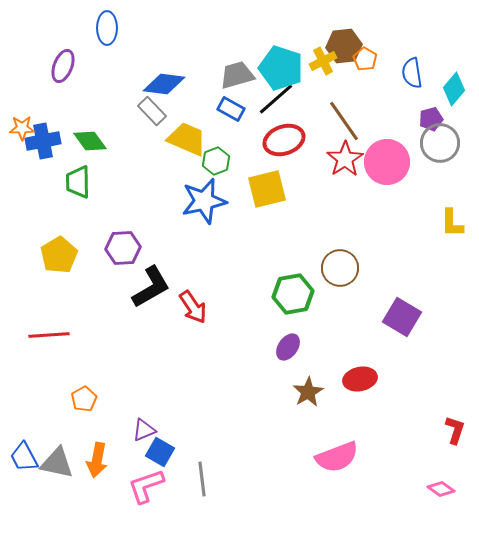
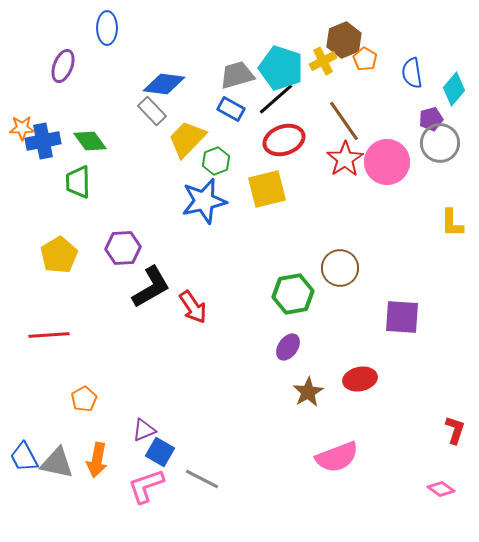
brown hexagon at (344, 46): moved 6 px up; rotated 16 degrees counterclockwise
yellow trapezoid at (187, 139): rotated 69 degrees counterclockwise
purple square at (402, 317): rotated 27 degrees counterclockwise
gray line at (202, 479): rotated 56 degrees counterclockwise
